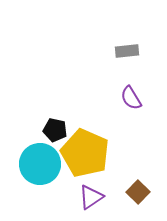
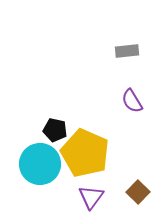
purple semicircle: moved 1 px right, 3 px down
purple triangle: rotated 20 degrees counterclockwise
